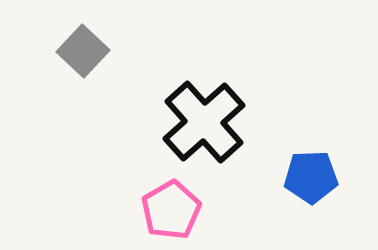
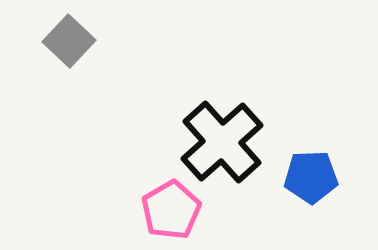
gray square: moved 14 px left, 10 px up
black cross: moved 18 px right, 20 px down
